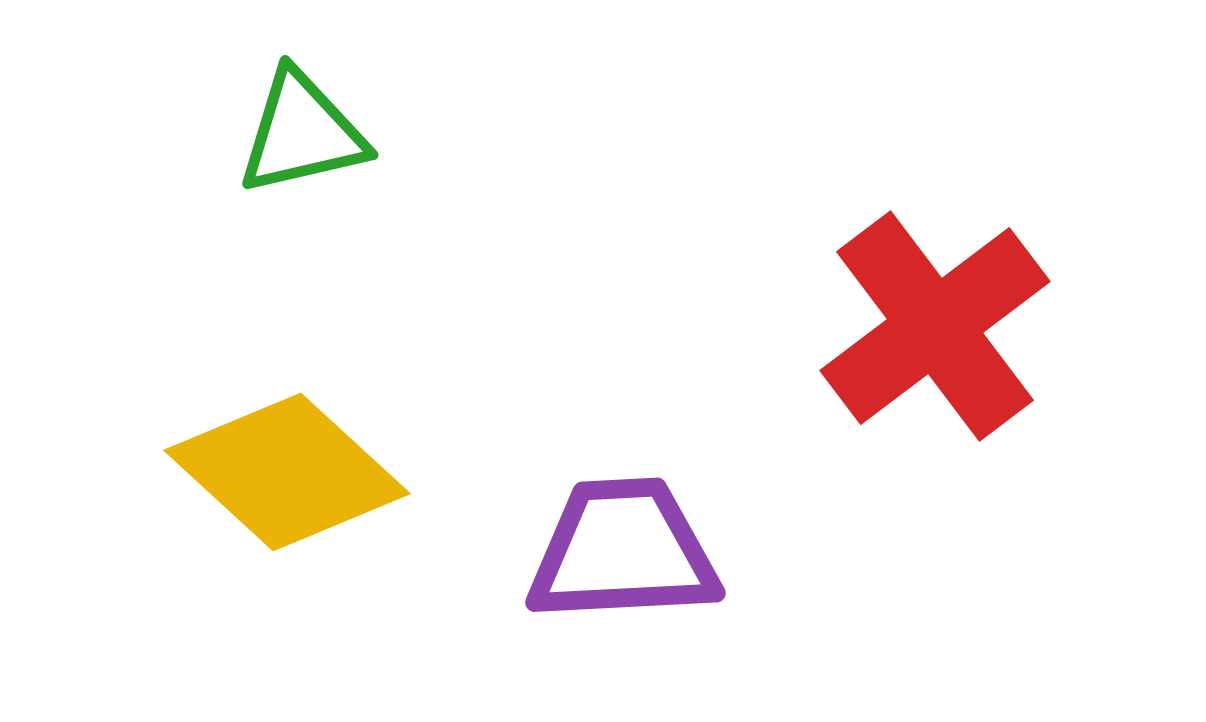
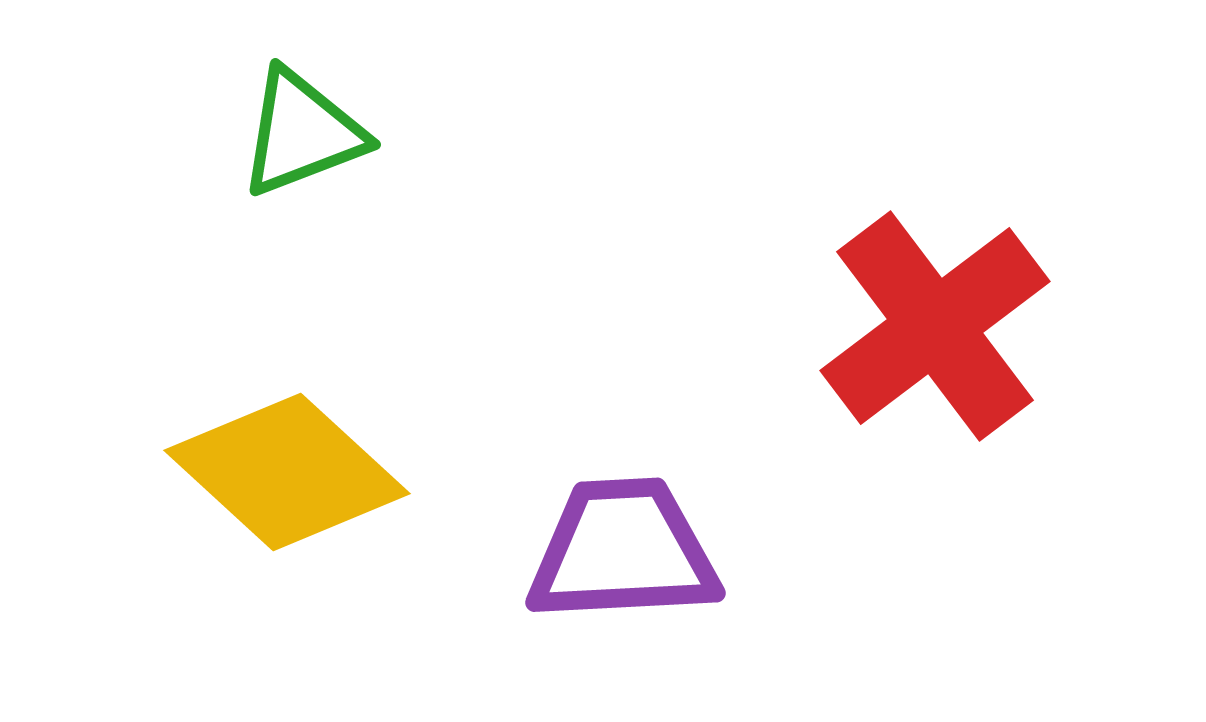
green triangle: rotated 8 degrees counterclockwise
